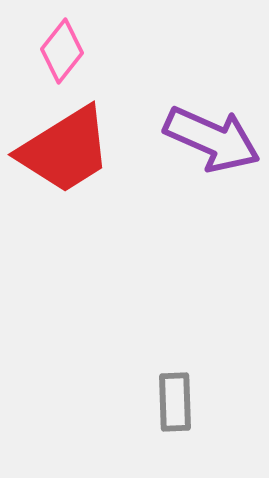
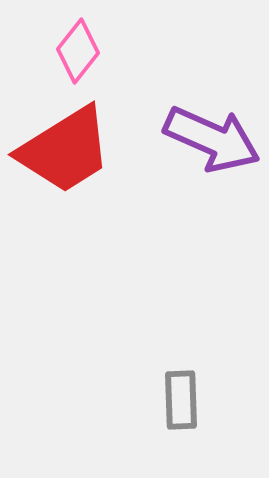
pink diamond: moved 16 px right
gray rectangle: moved 6 px right, 2 px up
